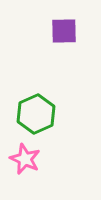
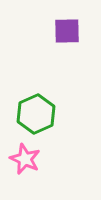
purple square: moved 3 px right
